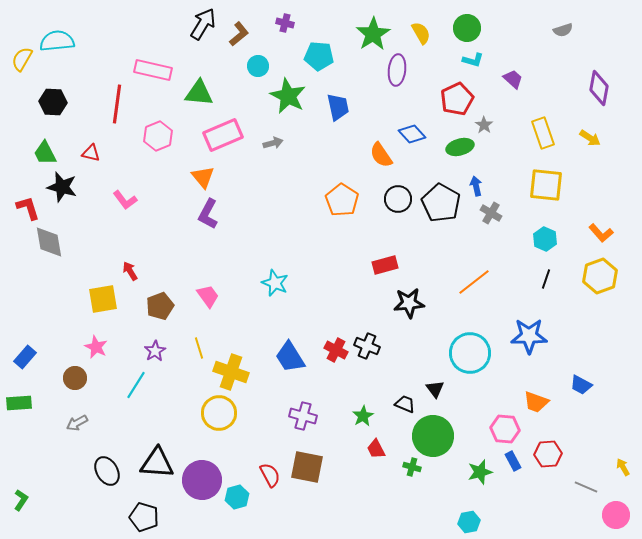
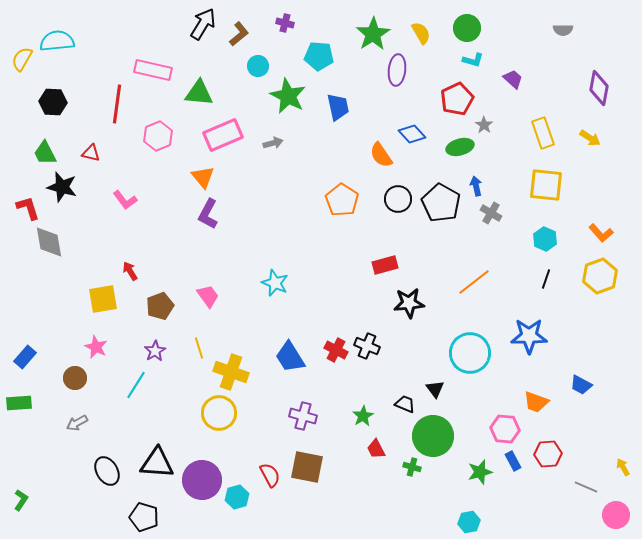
gray semicircle at (563, 30): rotated 18 degrees clockwise
